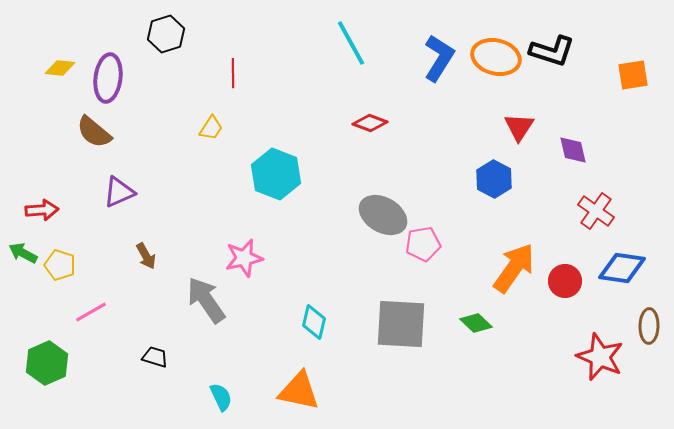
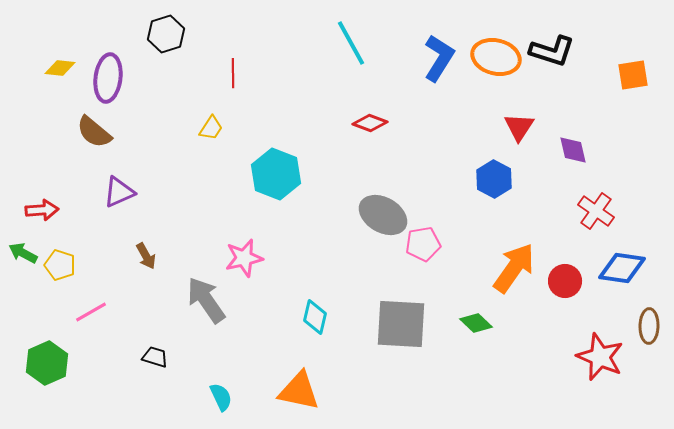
cyan diamond: moved 1 px right, 5 px up
